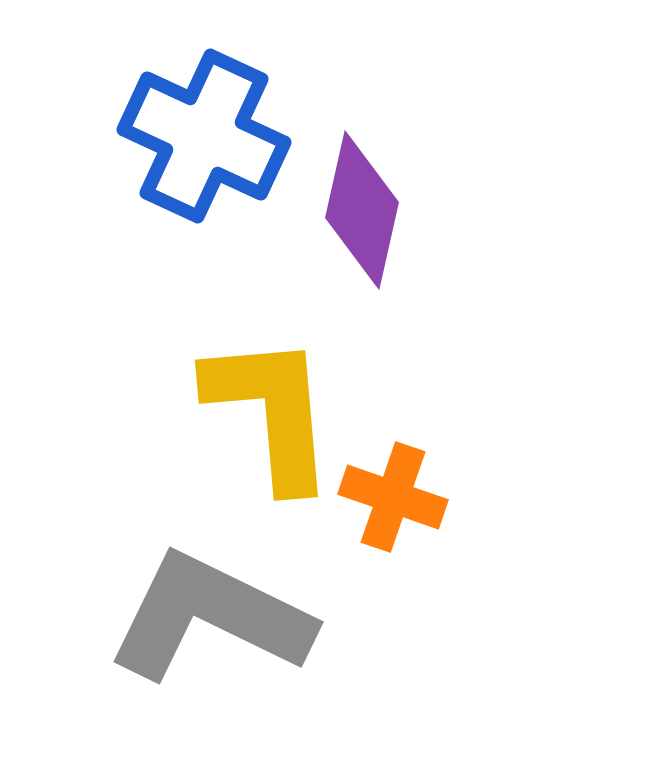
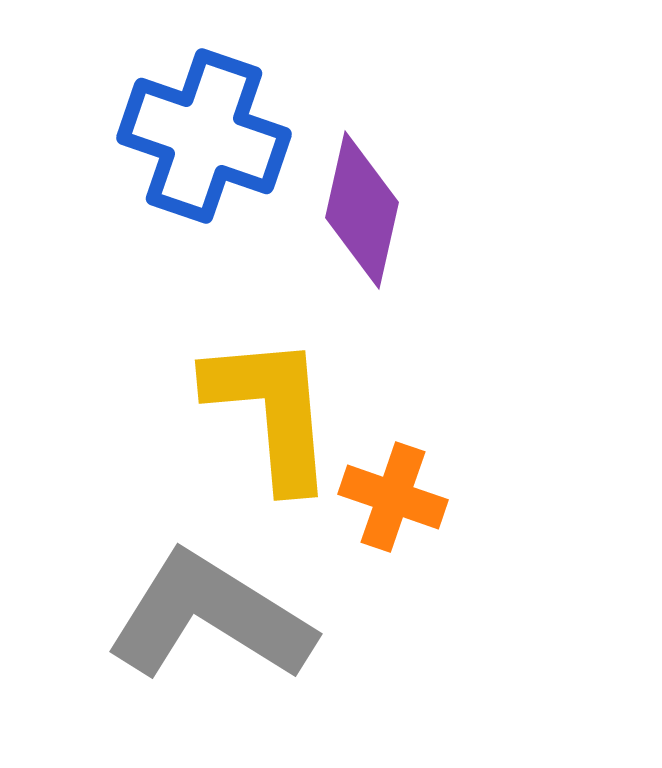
blue cross: rotated 6 degrees counterclockwise
gray L-shape: rotated 6 degrees clockwise
